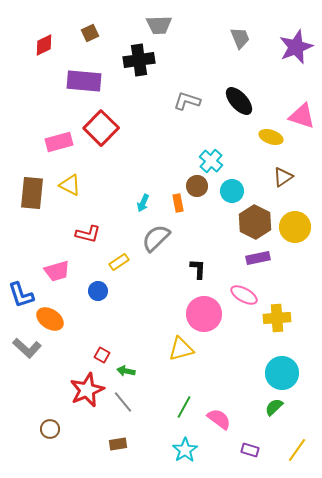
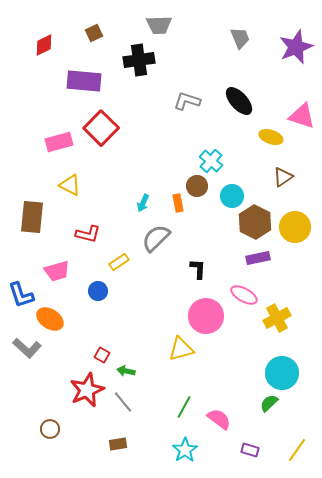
brown square at (90, 33): moved 4 px right
cyan circle at (232, 191): moved 5 px down
brown rectangle at (32, 193): moved 24 px down
pink circle at (204, 314): moved 2 px right, 2 px down
yellow cross at (277, 318): rotated 24 degrees counterclockwise
green semicircle at (274, 407): moved 5 px left, 4 px up
